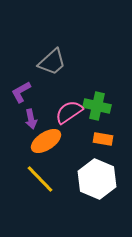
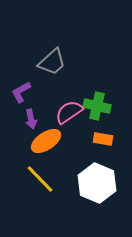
white hexagon: moved 4 px down
